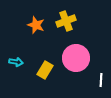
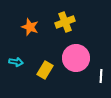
yellow cross: moved 1 px left, 1 px down
orange star: moved 6 px left, 2 px down
white line: moved 4 px up
